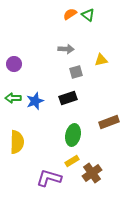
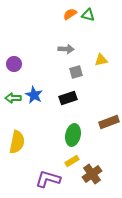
green triangle: rotated 24 degrees counterclockwise
blue star: moved 1 px left, 6 px up; rotated 24 degrees counterclockwise
yellow semicircle: rotated 10 degrees clockwise
brown cross: moved 1 px down
purple L-shape: moved 1 px left, 1 px down
